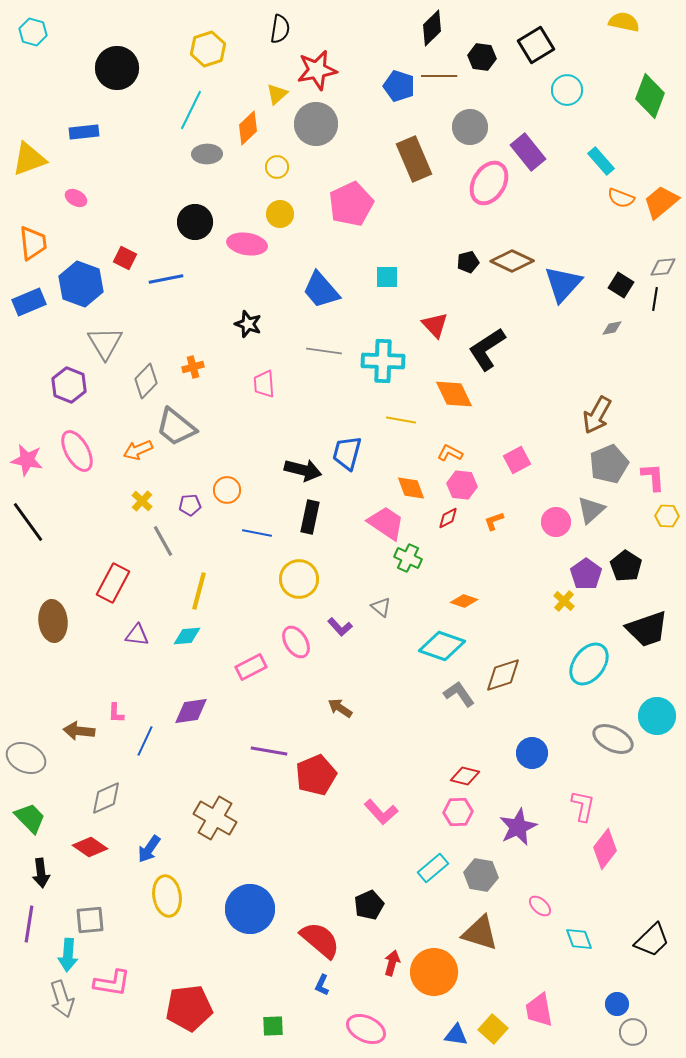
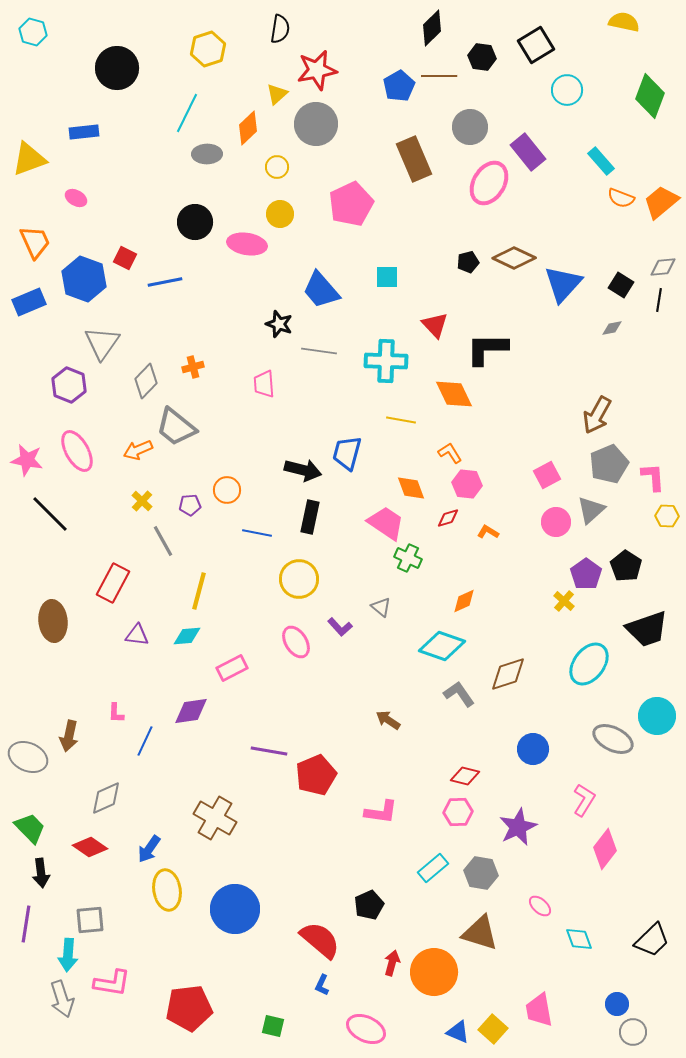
blue pentagon at (399, 86): rotated 24 degrees clockwise
cyan line at (191, 110): moved 4 px left, 3 px down
orange trapezoid at (33, 243): moved 2 px right, 1 px up; rotated 18 degrees counterclockwise
brown diamond at (512, 261): moved 2 px right, 3 px up
blue line at (166, 279): moved 1 px left, 3 px down
blue hexagon at (81, 284): moved 3 px right, 5 px up
black line at (655, 299): moved 4 px right, 1 px down
black star at (248, 324): moved 31 px right
gray triangle at (105, 343): moved 3 px left; rotated 6 degrees clockwise
black L-shape at (487, 349): rotated 33 degrees clockwise
gray line at (324, 351): moved 5 px left
cyan cross at (383, 361): moved 3 px right
orange L-shape at (450, 453): rotated 30 degrees clockwise
pink square at (517, 460): moved 30 px right, 15 px down
pink hexagon at (462, 485): moved 5 px right, 1 px up
red diamond at (448, 518): rotated 10 degrees clockwise
orange L-shape at (494, 521): moved 6 px left, 11 px down; rotated 50 degrees clockwise
black line at (28, 522): moved 22 px right, 8 px up; rotated 9 degrees counterclockwise
orange diamond at (464, 601): rotated 44 degrees counterclockwise
pink rectangle at (251, 667): moved 19 px left, 1 px down
brown diamond at (503, 675): moved 5 px right, 1 px up
brown arrow at (340, 708): moved 48 px right, 12 px down
brown arrow at (79, 731): moved 10 px left, 5 px down; rotated 84 degrees counterclockwise
blue circle at (532, 753): moved 1 px right, 4 px up
gray ellipse at (26, 758): moved 2 px right, 1 px up
pink L-shape at (583, 806): moved 1 px right, 6 px up; rotated 20 degrees clockwise
pink L-shape at (381, 812): rotated 40 degrees counterclockwise
green trapezoid at (30, 818): moved 10 px down
gray hexagon at (481, 875): moved 2 px up
yellow ellipse at (167, 896): moved 6 px up
blue circle at (250, 909): moved 15 px left
purple line at (29, 924): moved 3 px left
green square at (273, 1026): rotated 15 degrees clockwise
blue triangle at (456, 1035): moved 2 px right, 3 px up; rotated 15 degrees clockwise
